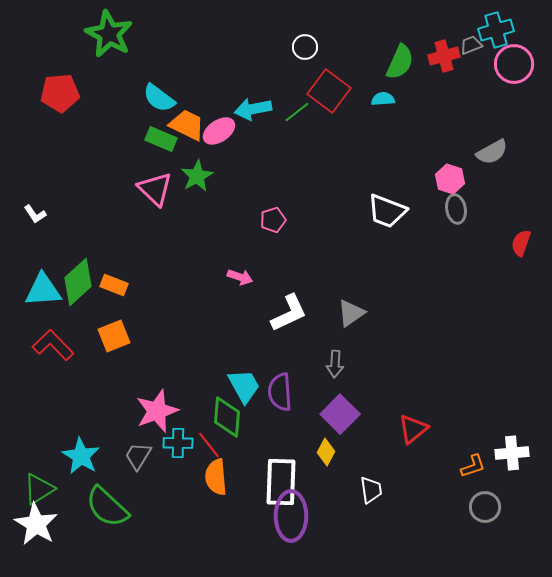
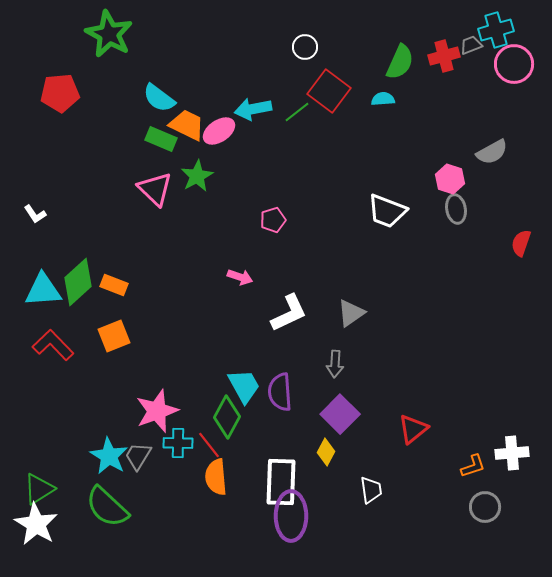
green diamond at (227, 417): rotated 24 degrees clockwise
cyan star at (81, 456): moved 28 px right
